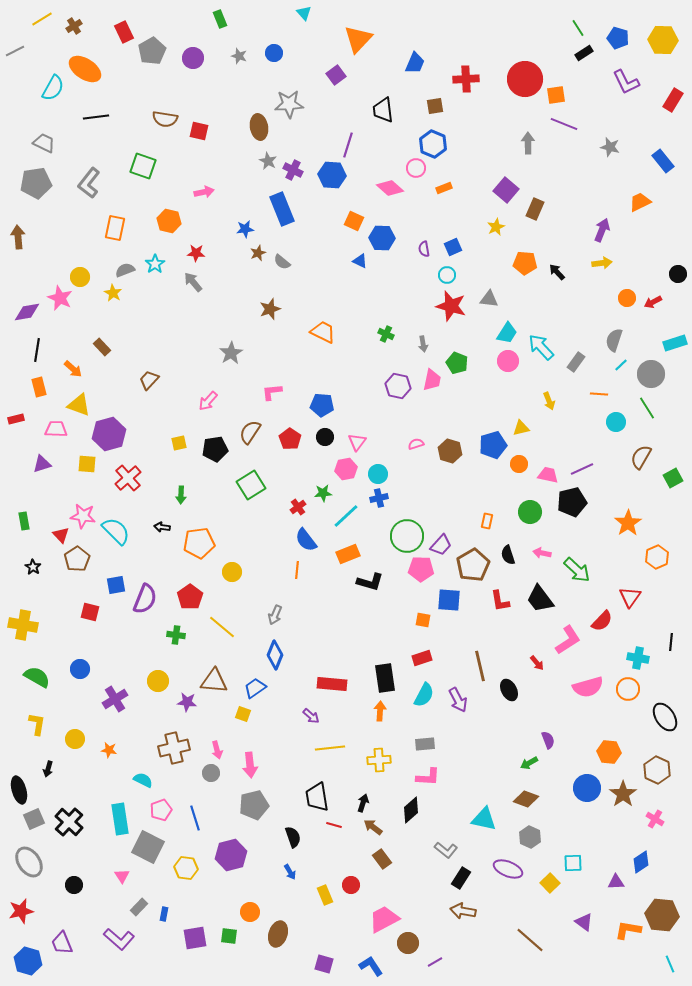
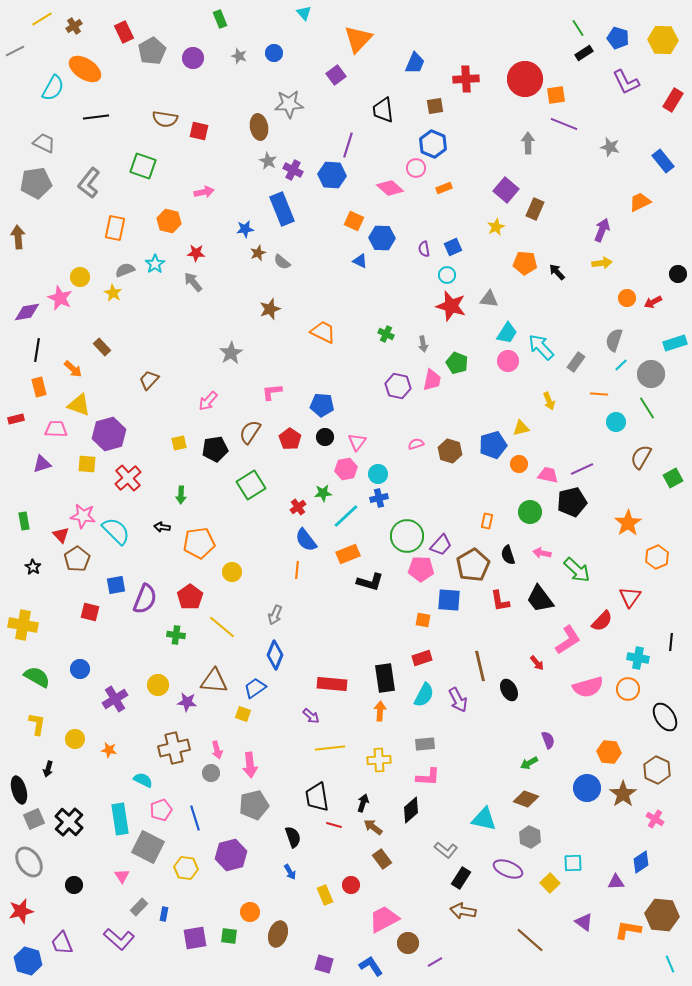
yellow circle at (158, 681): moved 4 px down
